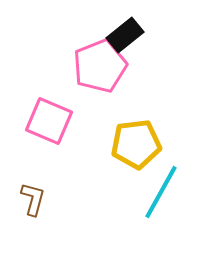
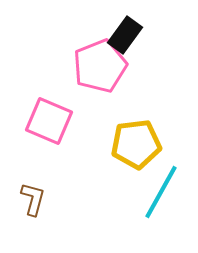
black rectangle: rotated 15 degrees counterclockwise
